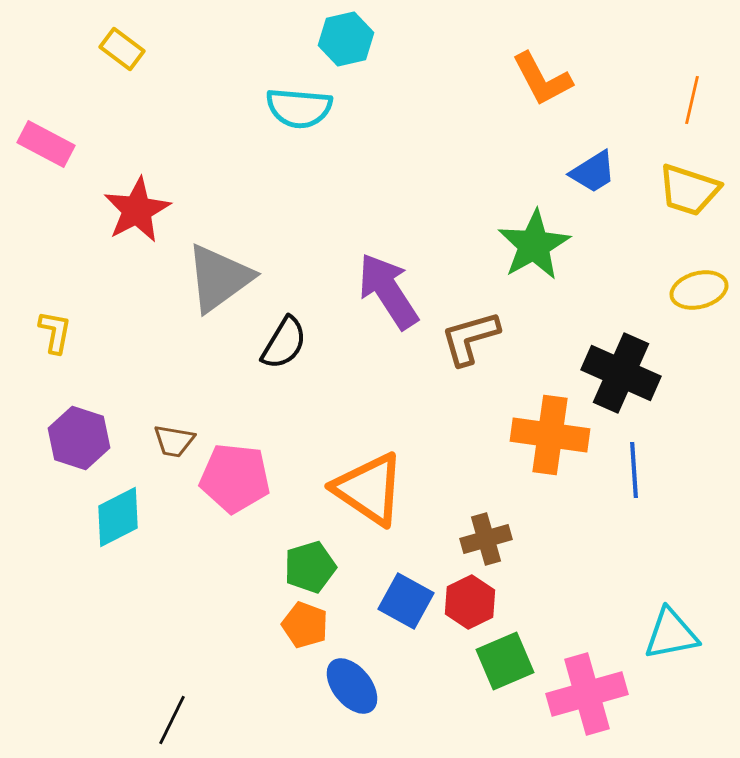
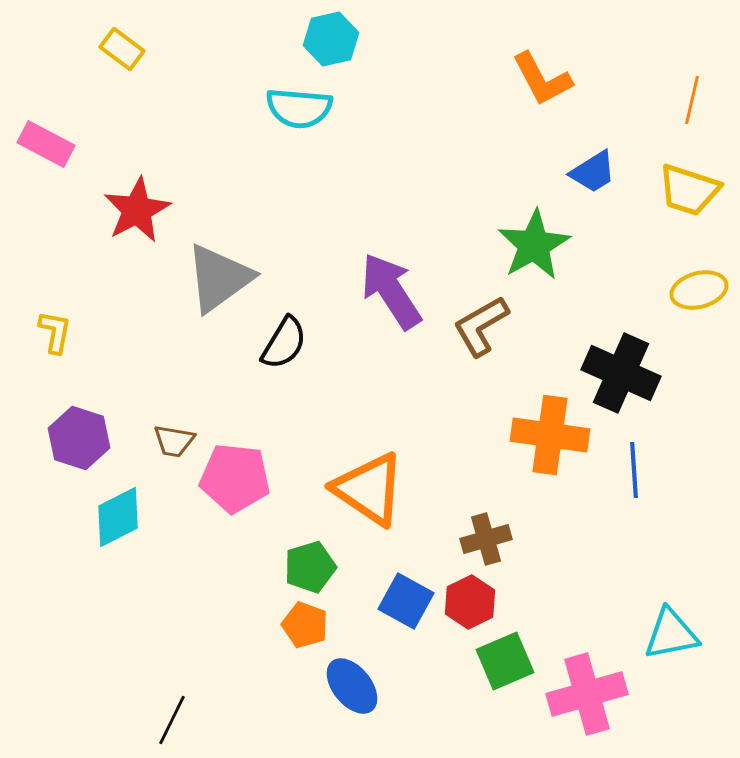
cyan hexagon: moved 15 px left
purple arrow: moved 3 px right
brown L-shape: moved 11 px right, 12 px up; rotated 14 degrees counterclockwise
